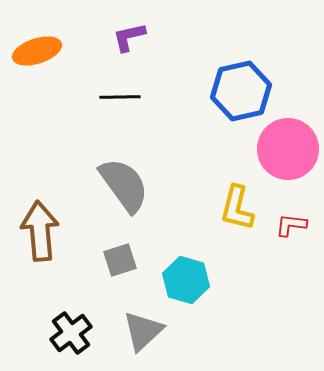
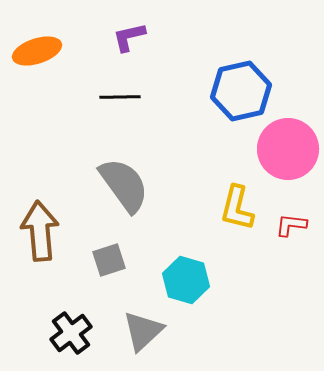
gray square: moved 11 px left
